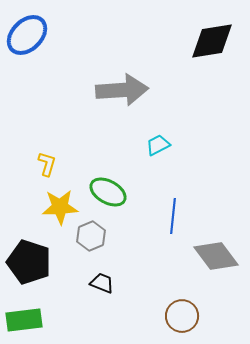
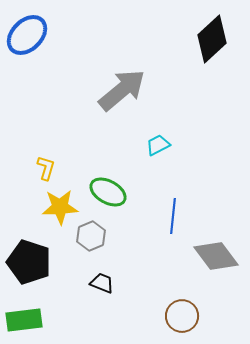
black diamond: moved 2 px up; rotated 33 degrees counterclockwise
gray arrow: rotated 36 degrees counterclockwise
yellow L-shape: moved 1 px left, 4 px down
